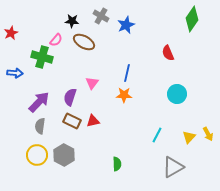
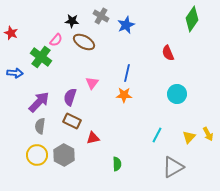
red star: rotated 24 degrees counterclockwise
green cross: moved 1 px left; rotated 20 degrees clockwise
red triangle: moved 17 px down
